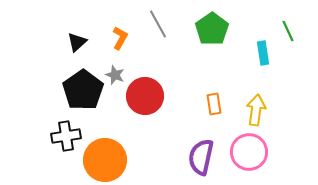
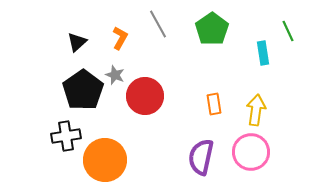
pink circle: moved 2 px right
